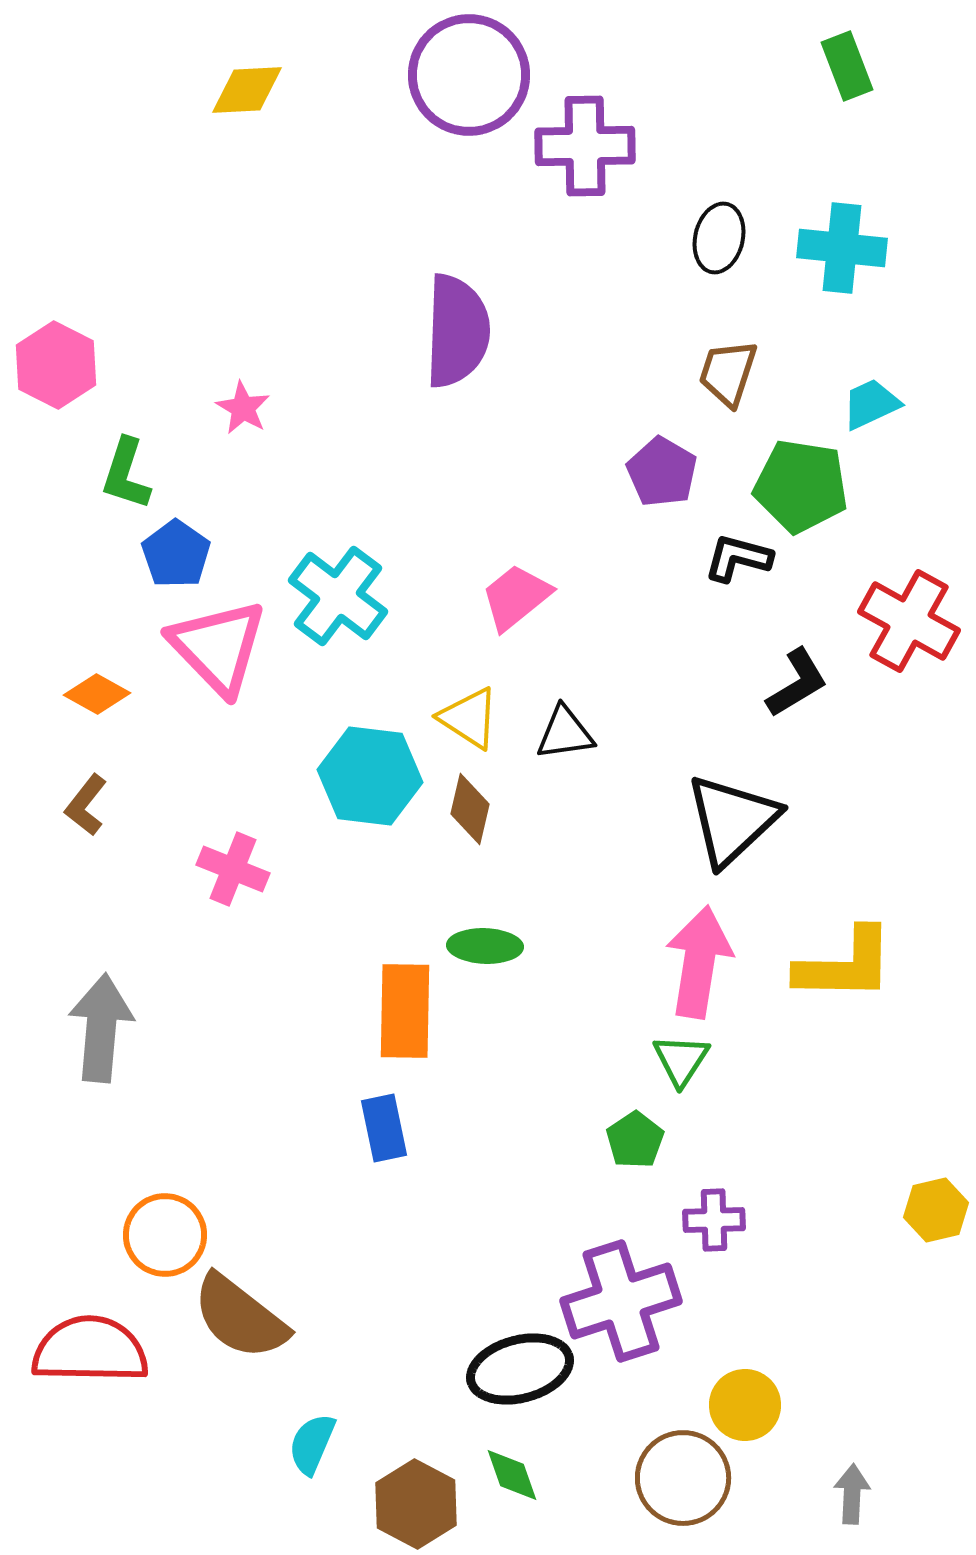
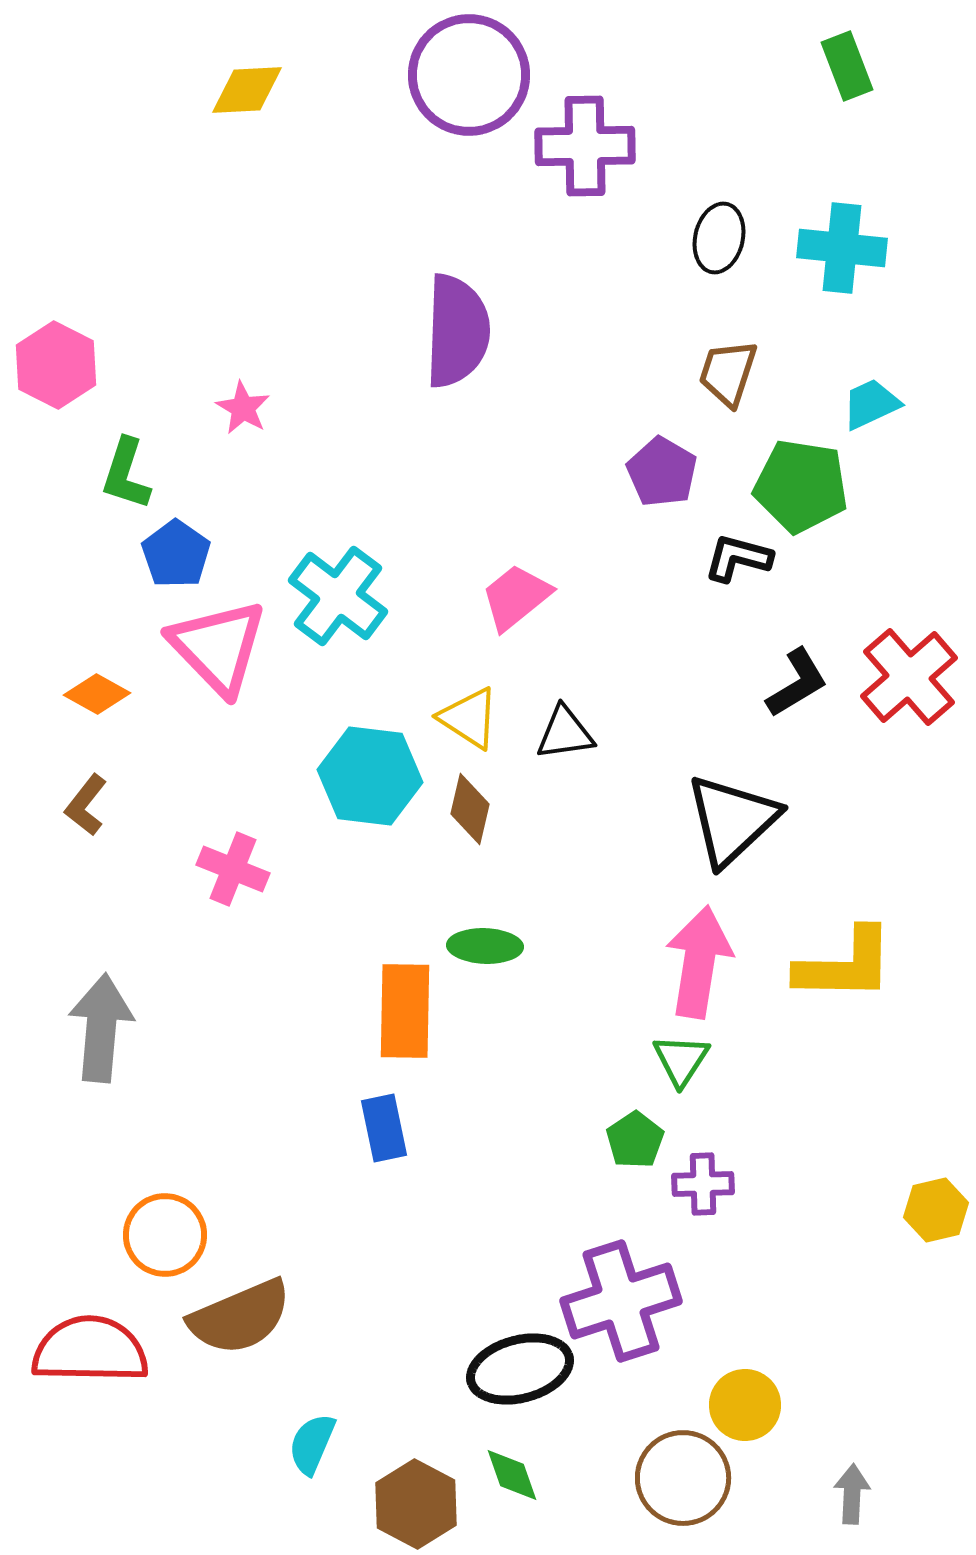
red cross at (909, 621): moved 56 px down; rotated 20 degrees clockwise
purple cross at (714, 1220): moved 11 px left, 36 px up
brown semicircle at (240, 1317): rotated 61 degrees counterclockwise
